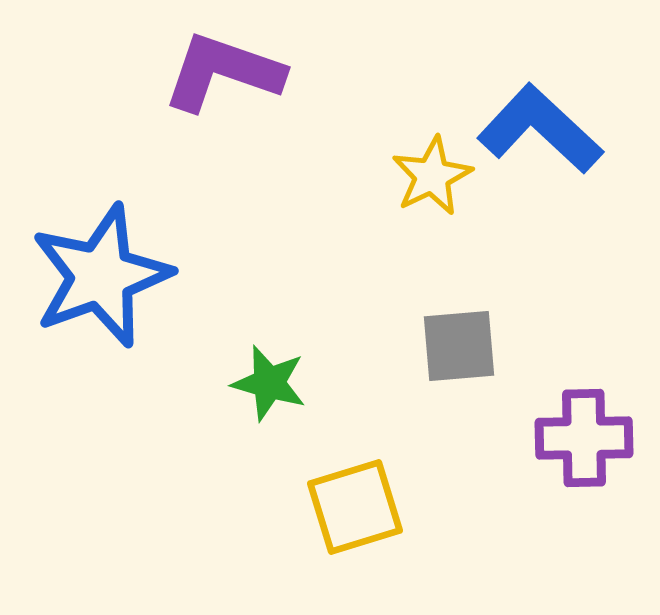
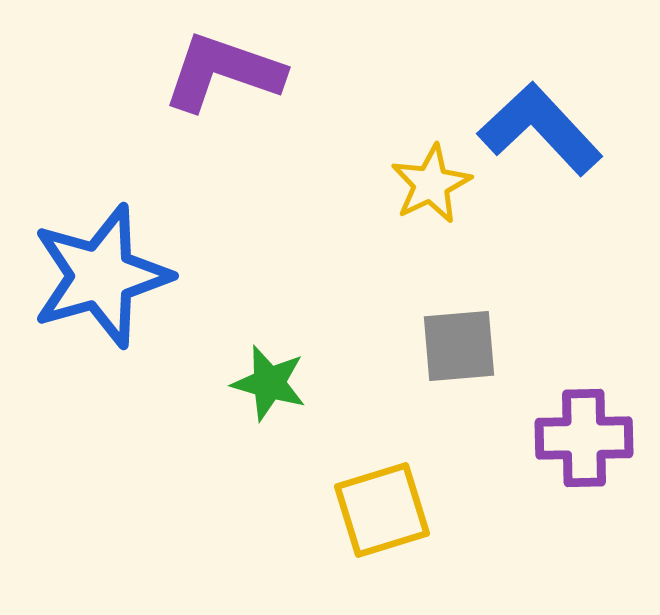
blue L-shape: rotated 4 degrees clockwise
yellow star: moved 1 px left, 8 px down
blue star: rotated 4 degrees clockwise
yellow square: moved 27 px right, 3 px down
